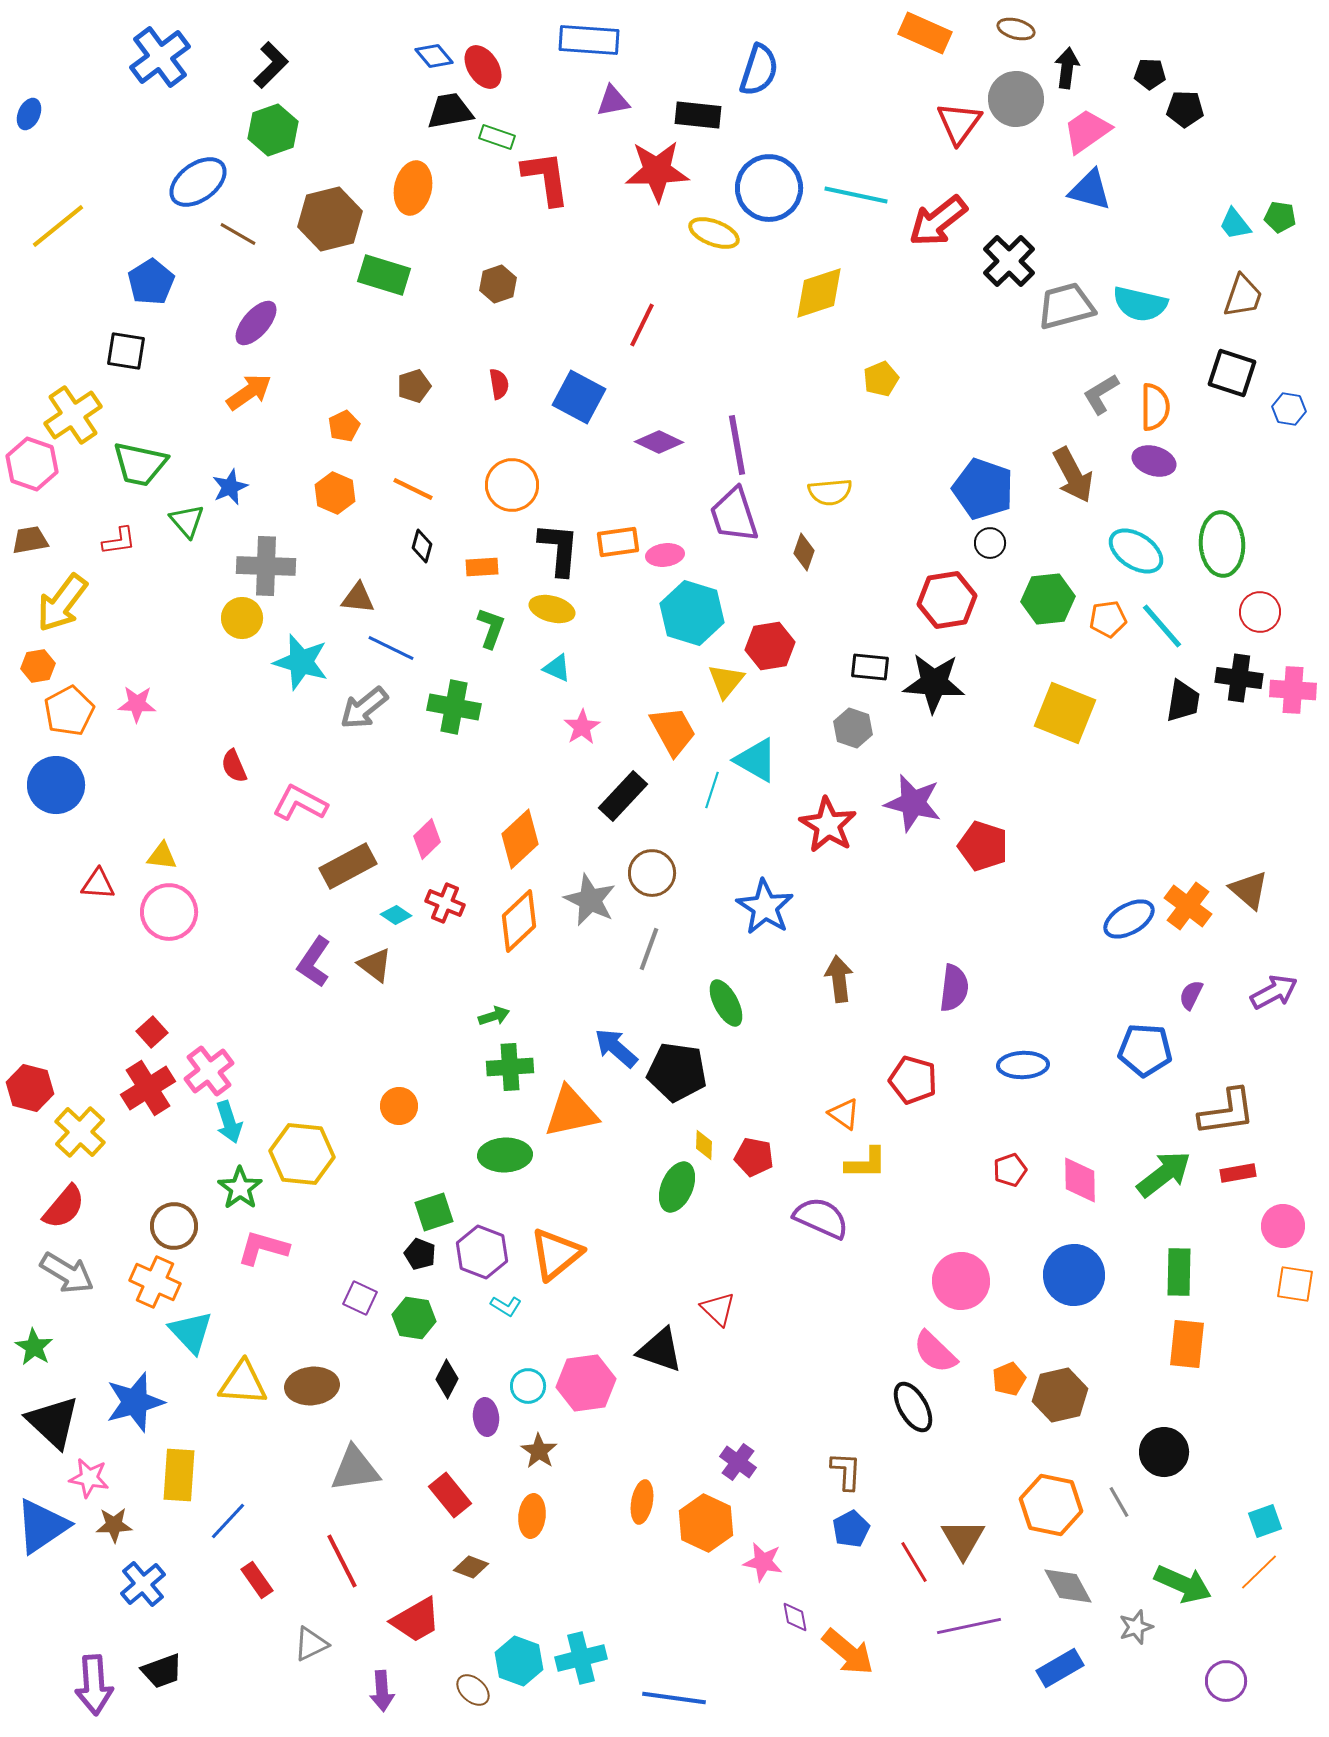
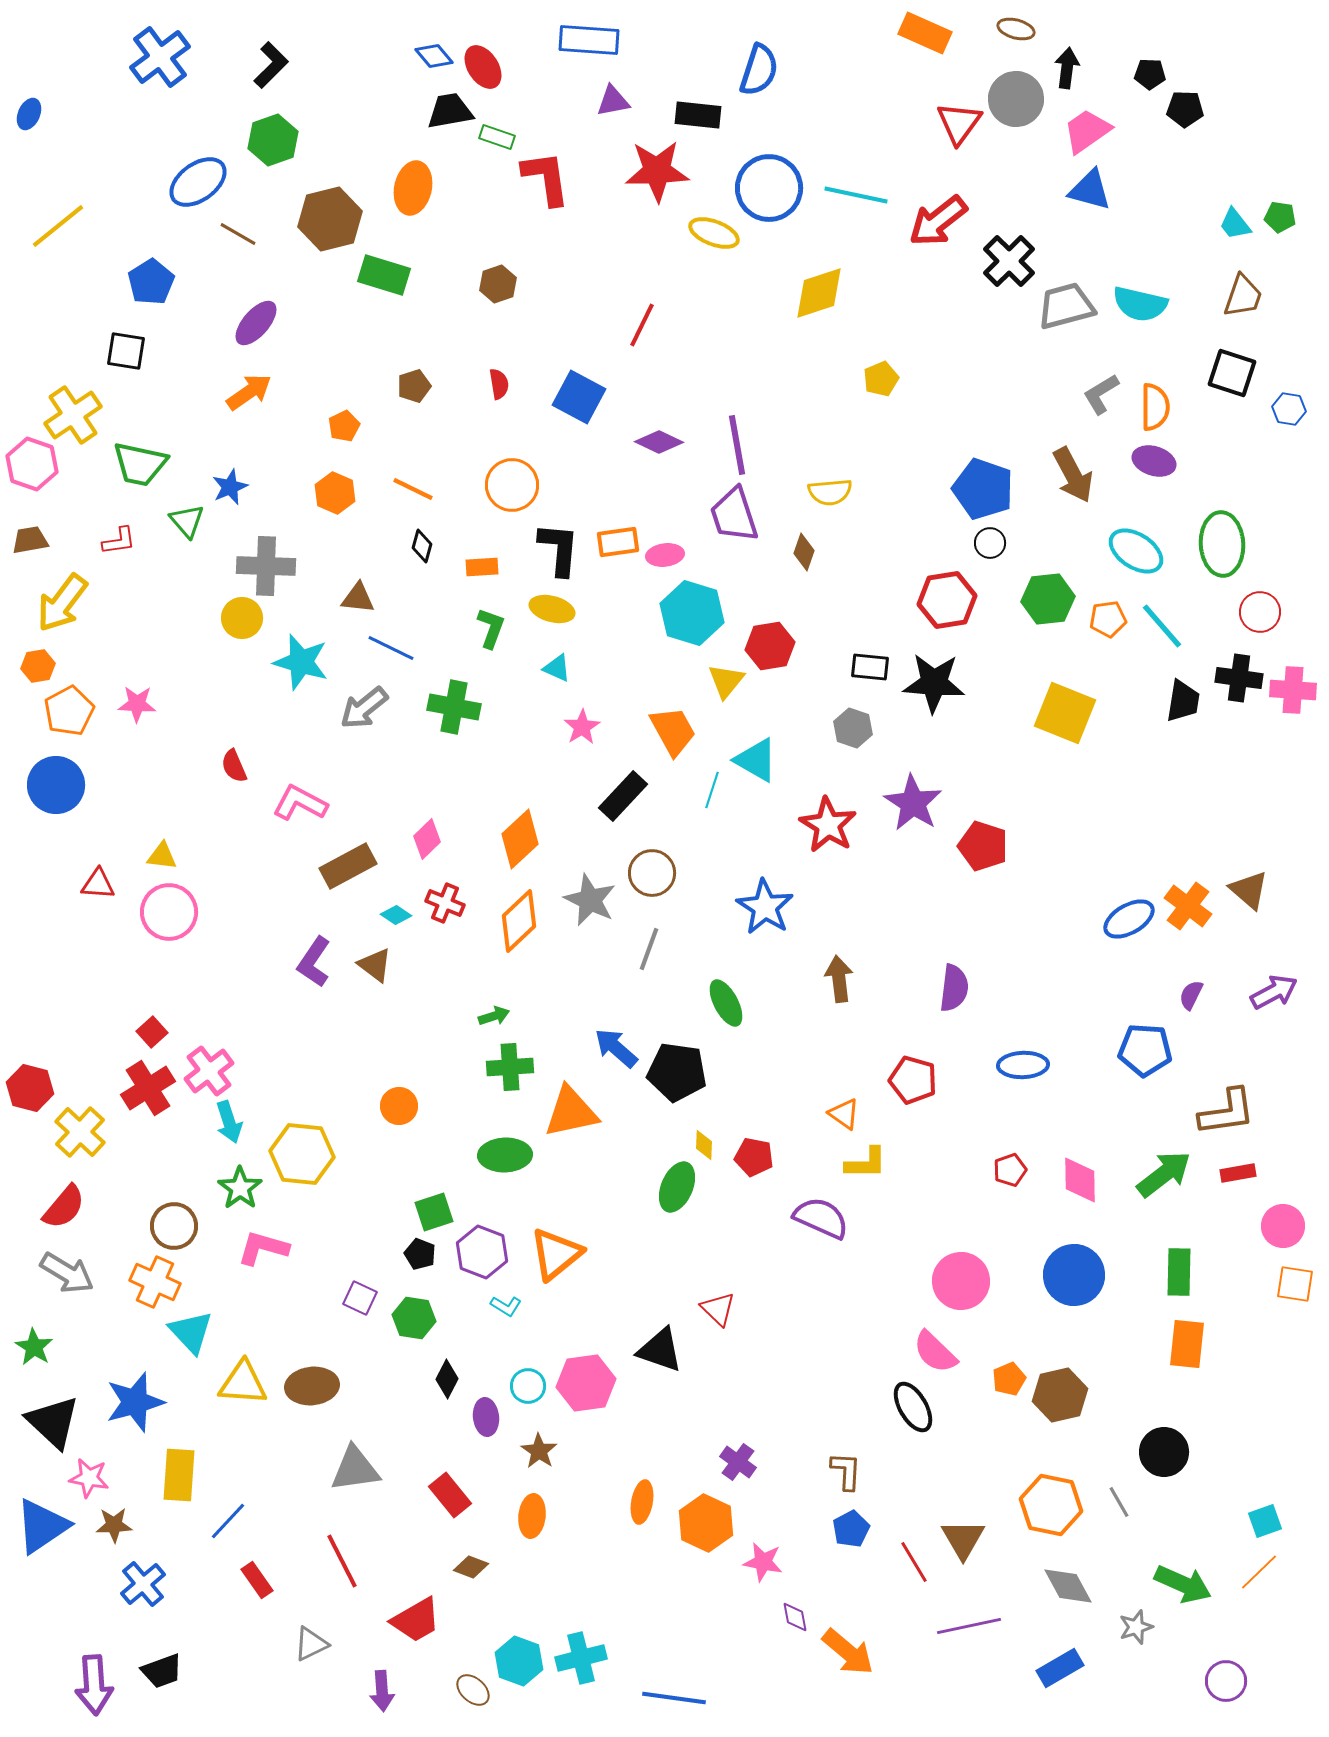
green hexagon at (273, 130): moved 10 px down
purple star at (913, 803): rotated 18 degrees clockwise
